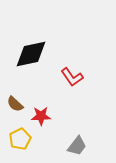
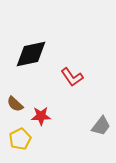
gray trapezoid: moved 24 px right, 20 px up
